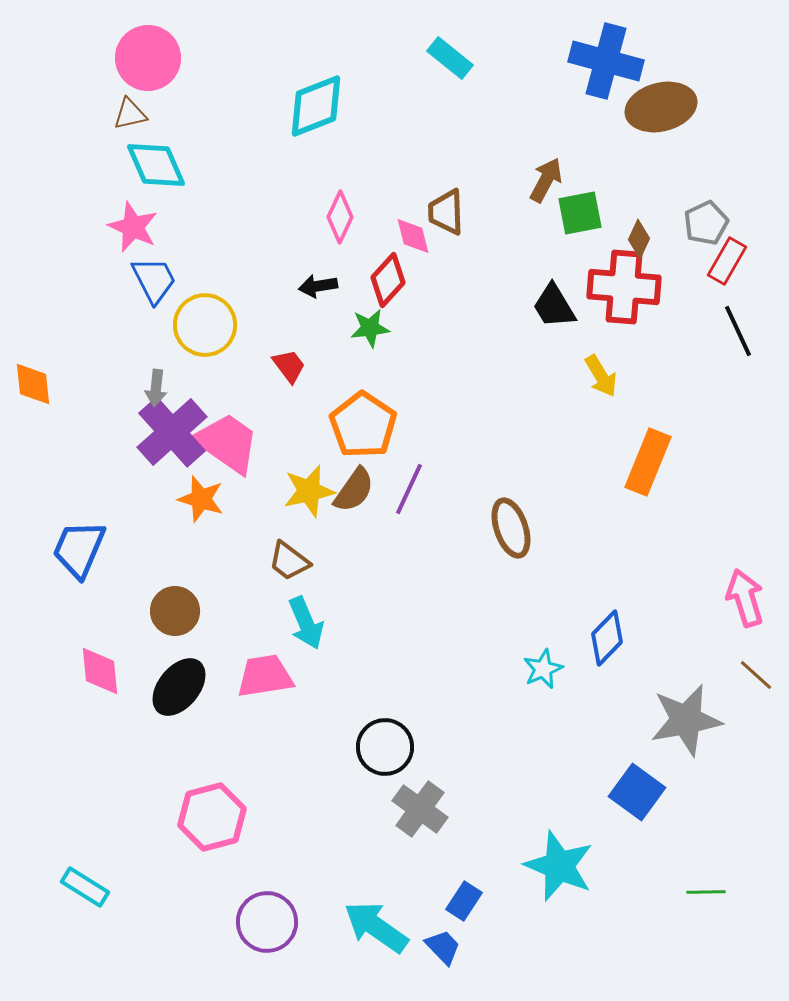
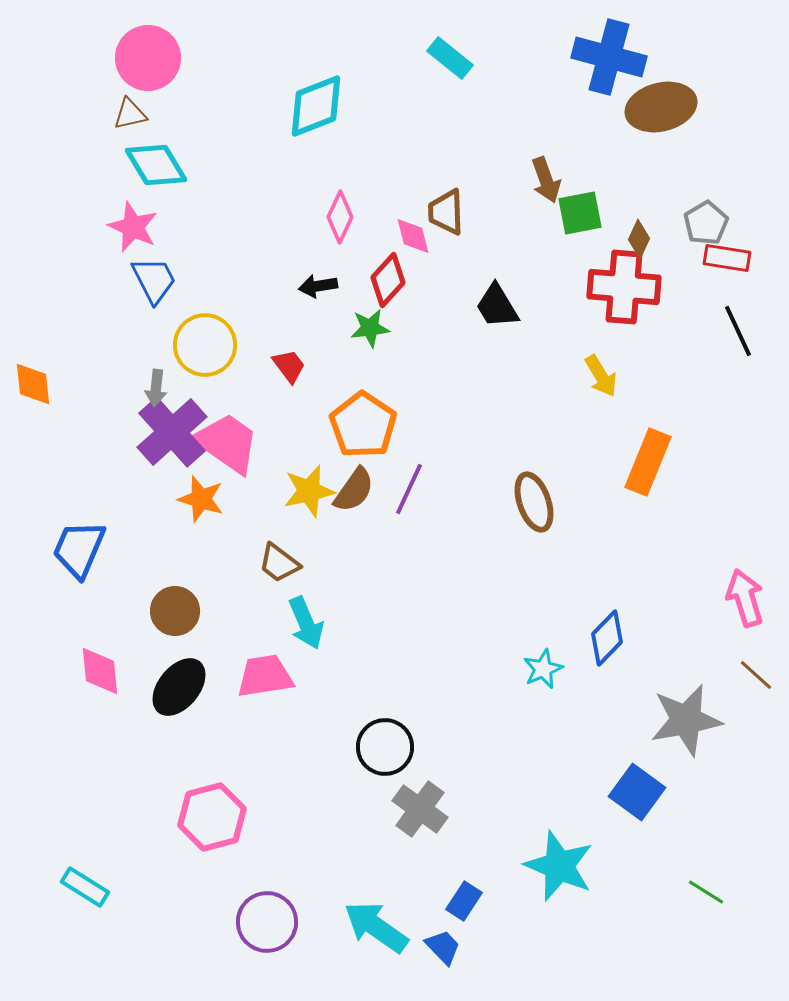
blue cross at (606, 61): moved 3 px right, 4 px up
cyan diamond at (156, 165): rotated 8 degrees counterclockwise
brown arrow at (546, 180): rotated 132 degrees clockwise
gray pentagon at (706, 223): rotated 6 degrees counterclockwise
red rectangle at (727, 261): moved 3 px up; rotated 69 degrees clockwise
black trapezoid at (554, 306): moved 57 px left
yellow circle at (205, 325): moved 20 px down
brown ellipse at (511, 528): moved 23 px right, 26 px up
brown trapezoid at (289, 561): moved 10 px left, 2 px down
green line at (706, 892): rotated 33 degrees clockwise
